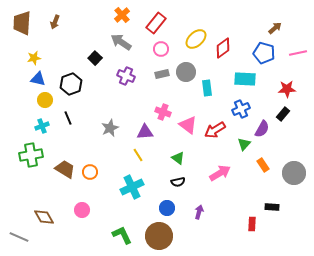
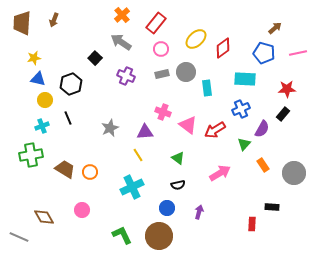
brown arrow at (55, 22): moved 1 px left, 2 px up
black semicircle at (178, 182): moved 3 px down
